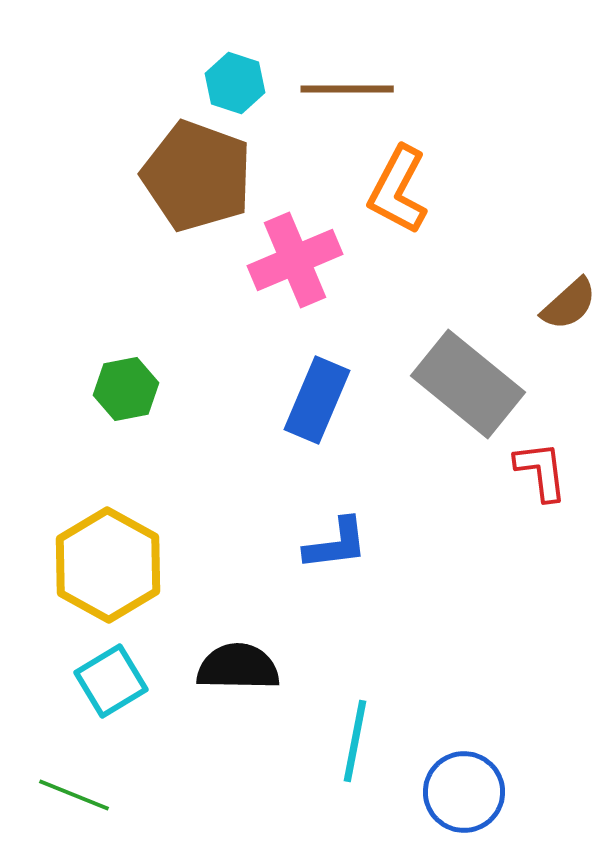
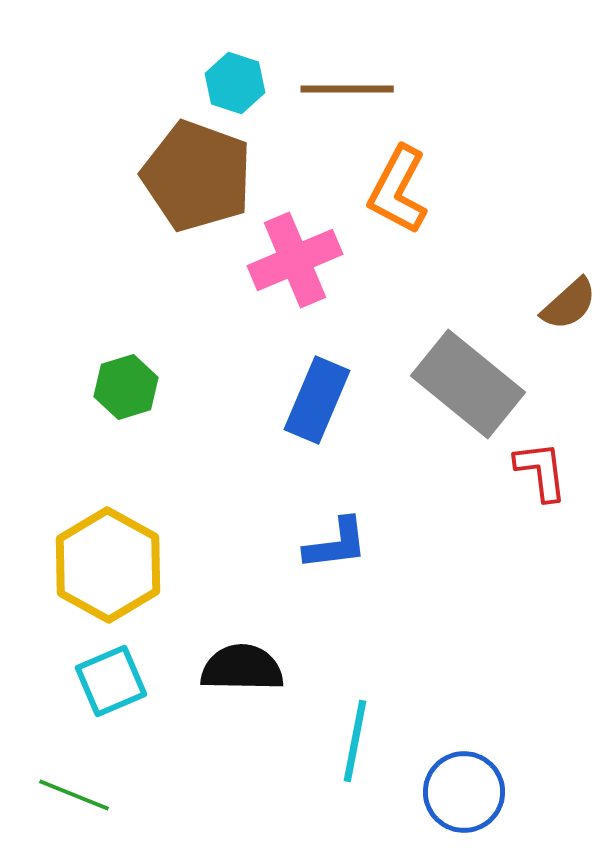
green hexagon: moved 2 px up; rotated 6 degrees counterclockwise
black semicircle: moved 4 px right, 1 px down
cyan square: rotated 8 degrees clockwise
